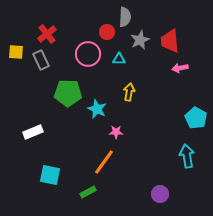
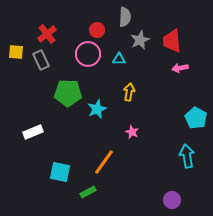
red circle: moved 10 px left, 2 px up
red trapezoid: moved 2 px right
cyan star: rotated 24 degrees clockwise
pink star: moved 16 px right; rotated 24 degrees clockwise
cyan square: moved 10 px right, 3 px up
purple circle: moved 12 px right, 6 px down
